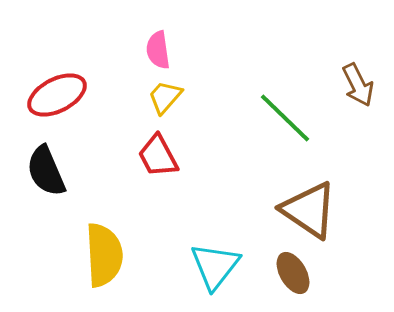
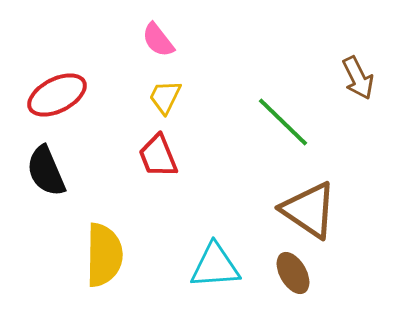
pink semicircle: moved 10 px up; rotated 30 degrees counterclockwise
brown arrow: moved 7 px up
yellow trapezoid: rotated 15 degrees counterclockwise
green line: moved 2 px left, 4 px down
red trapezoid: rotated 6 degrees clockwise
yellow semicircle: rotated 4 degrees clockwise
cyan triangle: rotated 48 degrees clockwise
